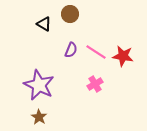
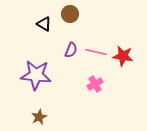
pink line: rotated 20 degrees counterclockwise
purple star: moved 3 px left, 10 px up; rotated 20 degrees counterclockwise
brown star: rotated 14 degrees clockwise
